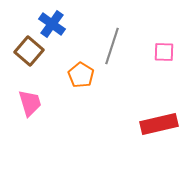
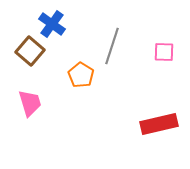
brown square: moved 1 px right
